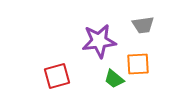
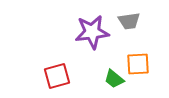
gray trapezoid: moved 14 px left, 4 px up
purple star: moved 7 px left, 9 px up
